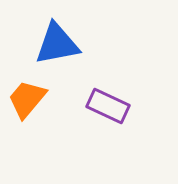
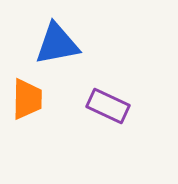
orange trapezoid: rotated 141 degrees clockwise
